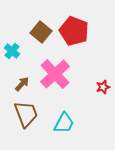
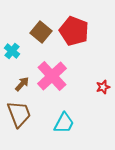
pink cross: moved 3 px left, 2 px down
brown trapezoid: moved 7 px left
